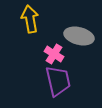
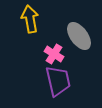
gray ellipse: rotated 40 degrees clockwise
